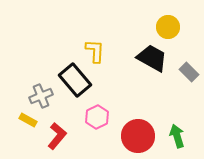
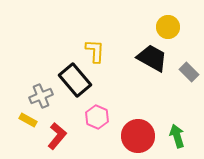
pink hexagon: rotated 10 degrees counterclockwise
